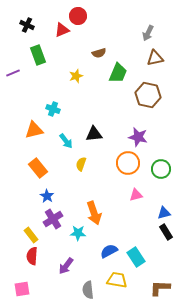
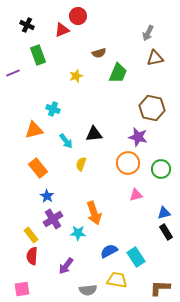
brown hexagon: moved 4 px right, 13 px down
gray semicircle: rotated 90 degrees counterclockwise
